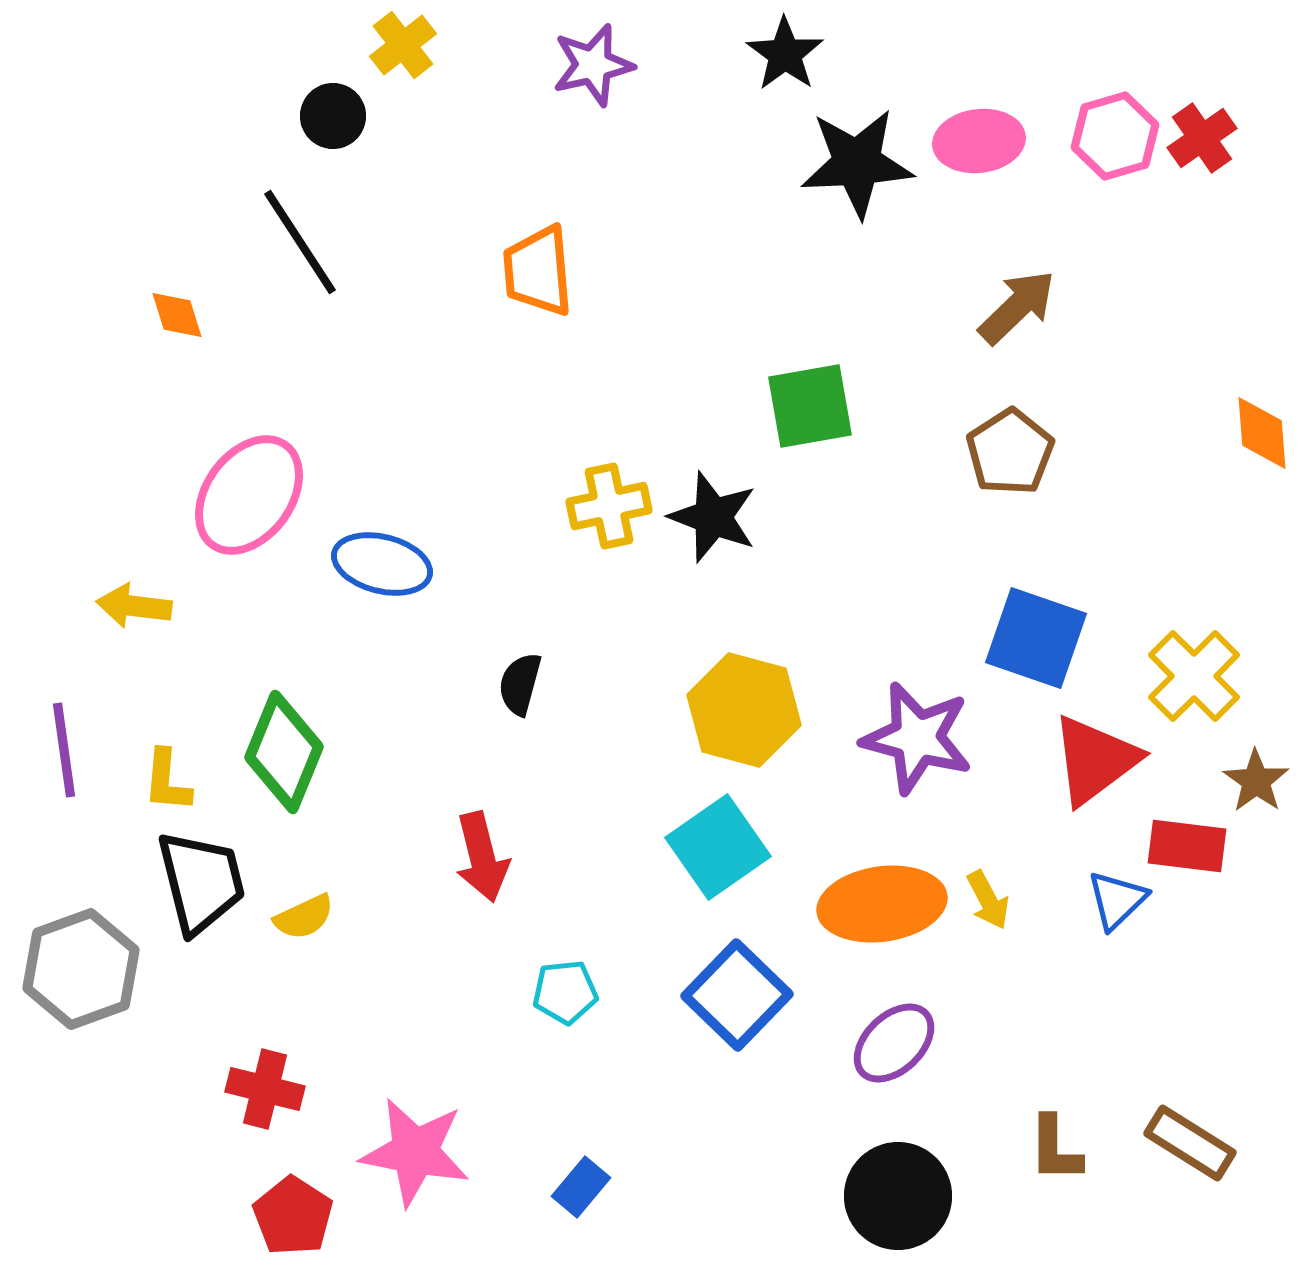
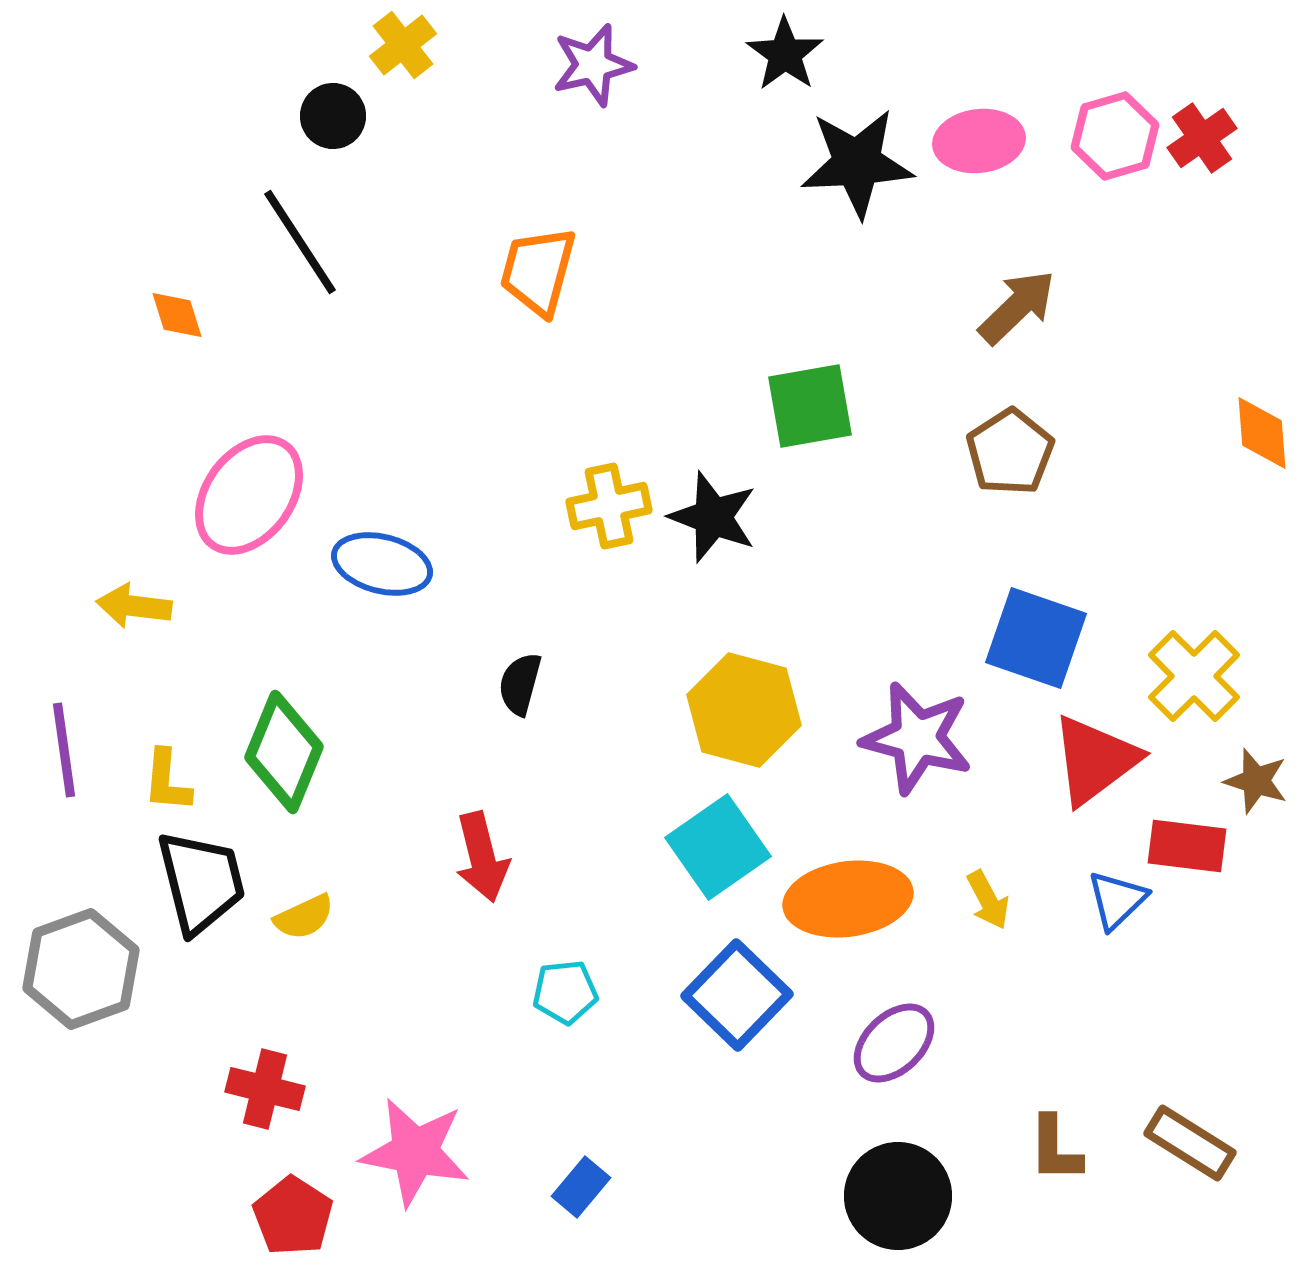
orange trapezoid at (538, 271): rotated 20 degrees clockwise
brown star at (1256, 781): rotated 18 degrees counterclockwise
orange ellipse at (882, 904): moved 34 px left, 5 px up
